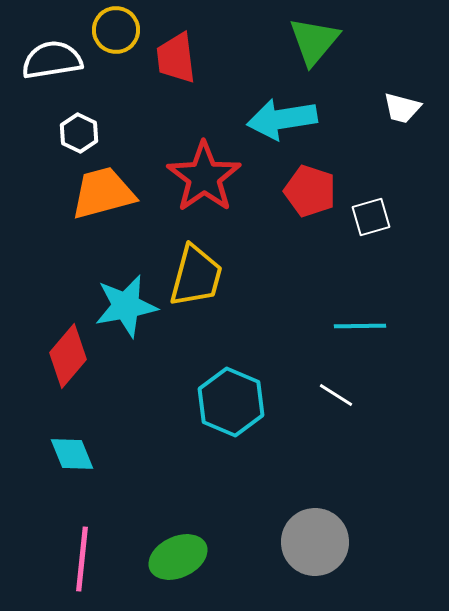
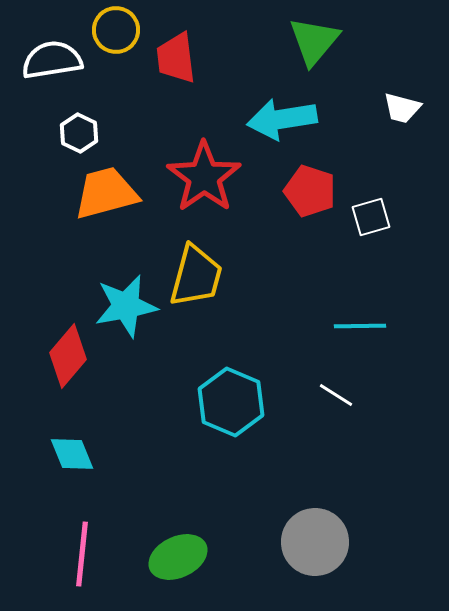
orange trapezoid: moved 3 px right
pink line: moved 5 px up
